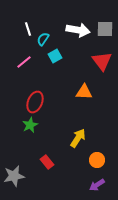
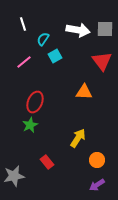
white line: moved 5 px left, 5 px up
